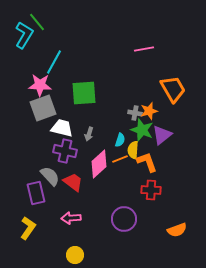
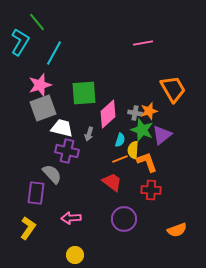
cyan L-shape: moved 4 px left, 7 px down
pink line: moved 1 px left, 6 px up
cyan line: moved 9 px up
pink star: rotated 20 degrees counterclockwise
purple cross: moved 2 px right
pink diamond: moved 9 px right, 50 px up
gray semicircle: moved 2 px right, 2 px up
red trapezoid: moved 39 px right
purple rectangle: rotated 20 degrees clockwise
